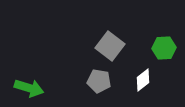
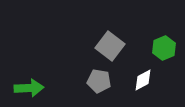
green hexagon: rotated 20 degrees counterclockwise
white diamond: rotated 10 degrees clockwise
green arrow: rotated 20 degrees counterclockwise
